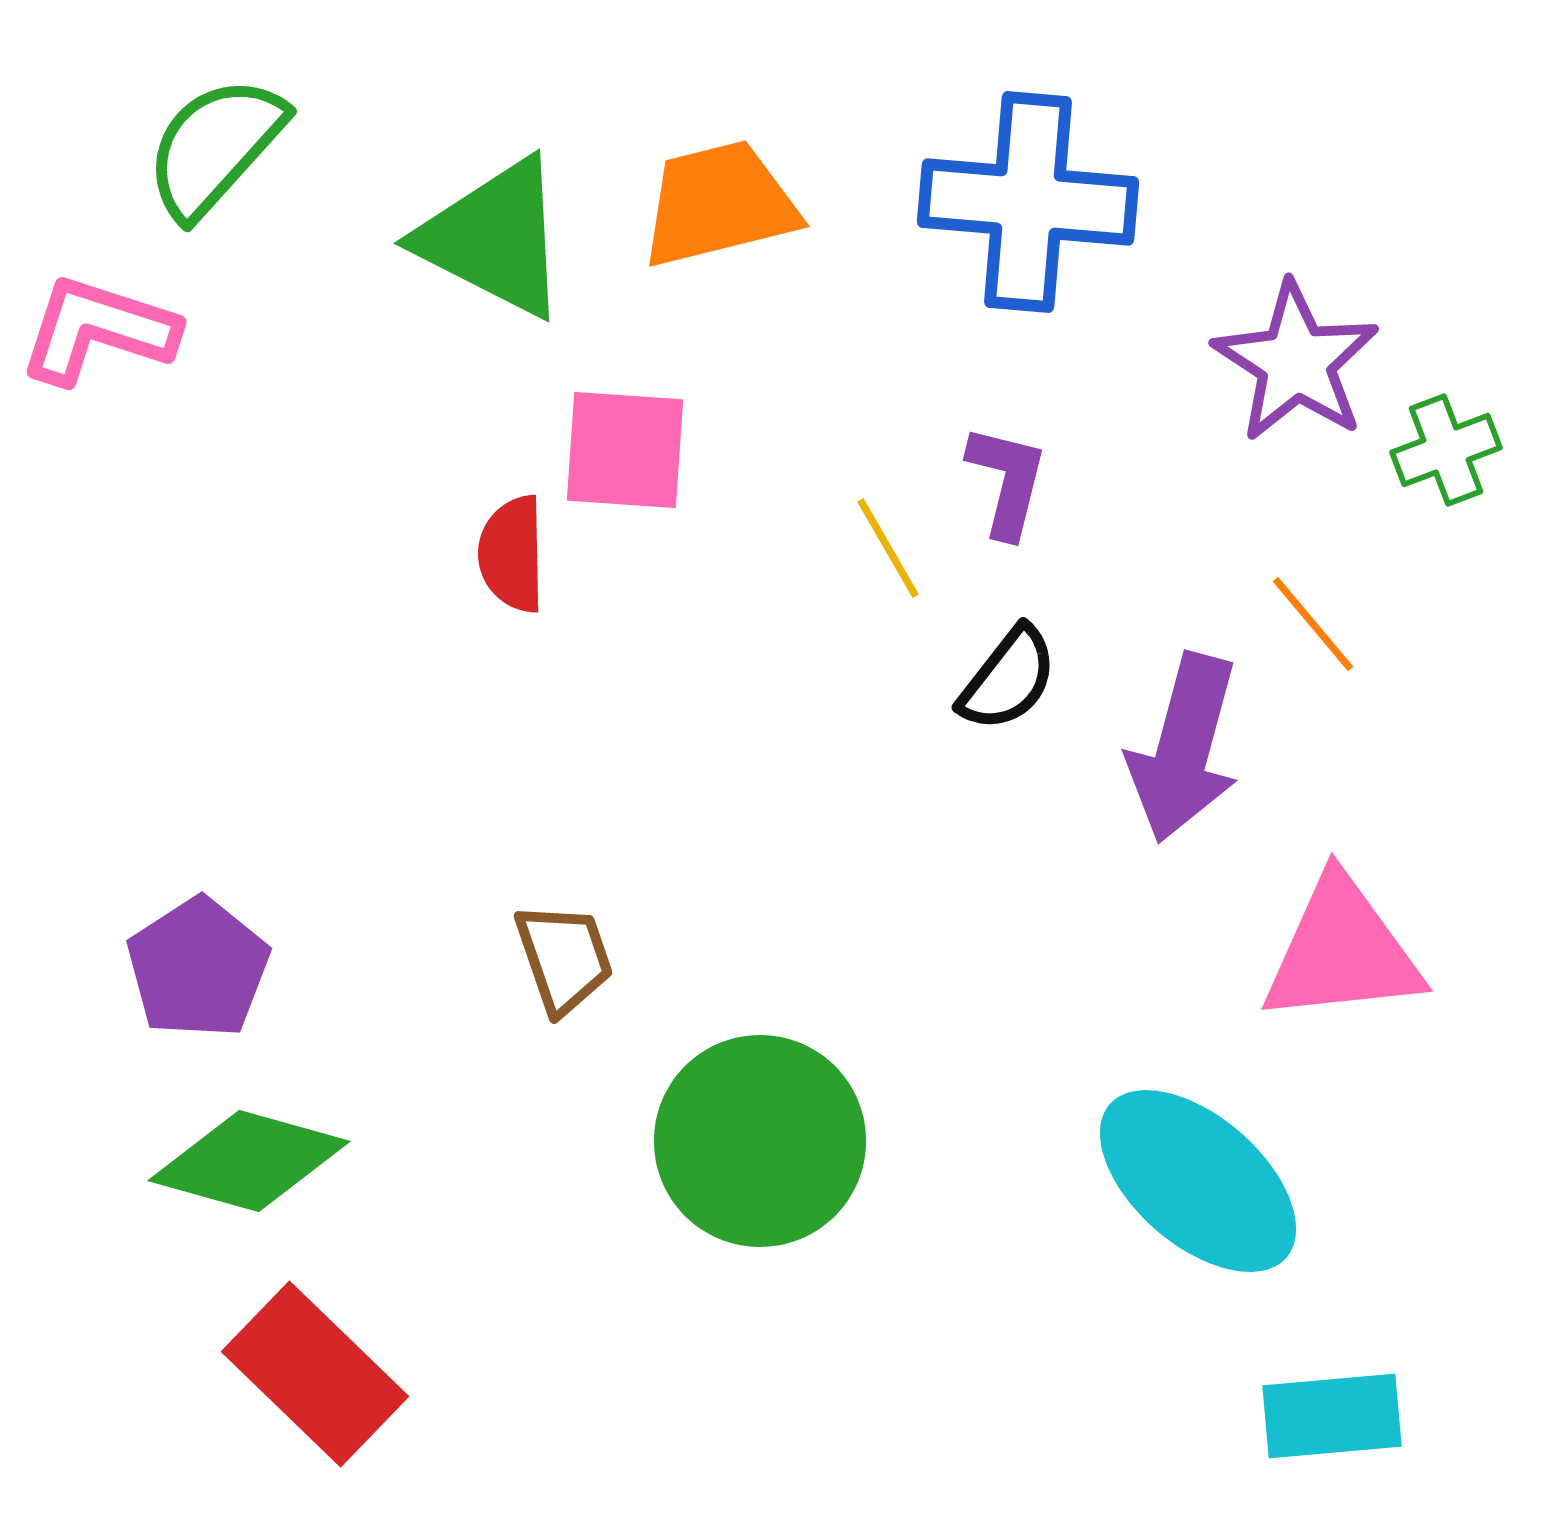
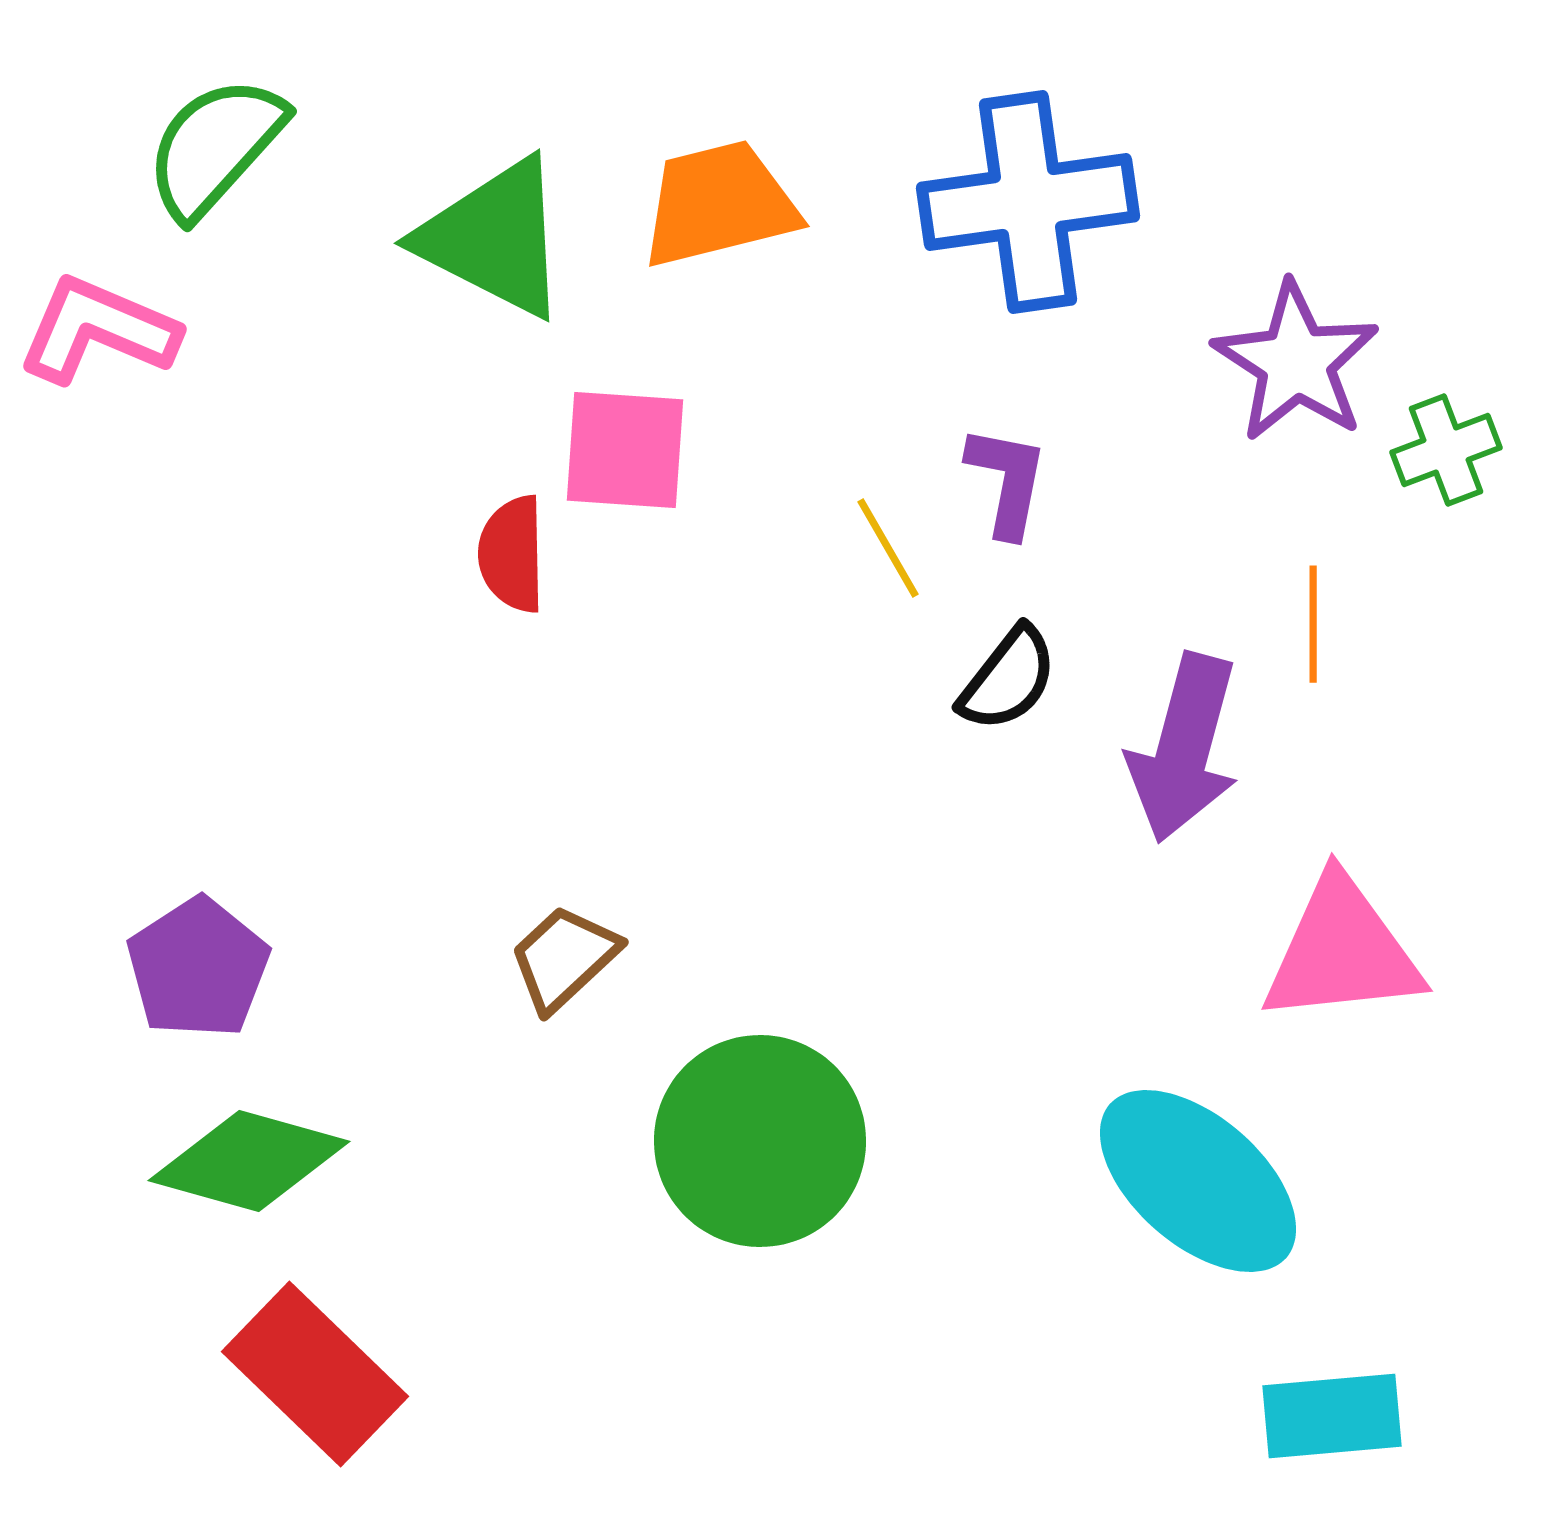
blue cross: rotated 13 degrees counterclockwise
pink L-shape: rotated 5 degrees clockwise
purple L-shape: rotated 3 degrees counterclockwise
orange line: rotated 40 degrees clockwise
brown trapezoid: rotated 114 degrees counterclockwise
